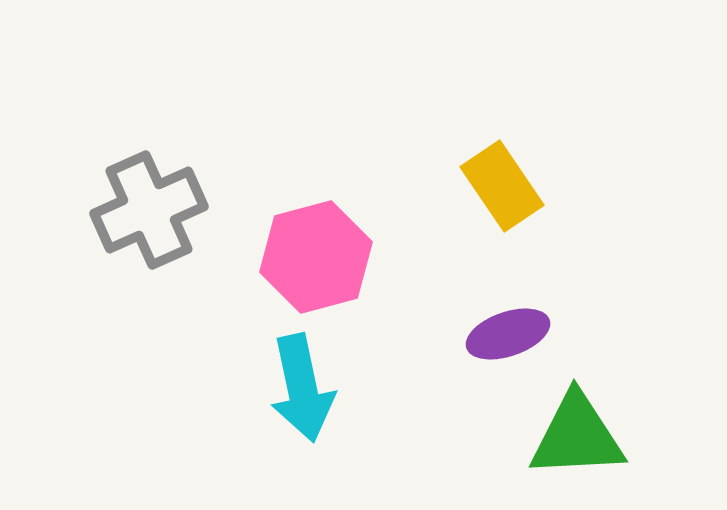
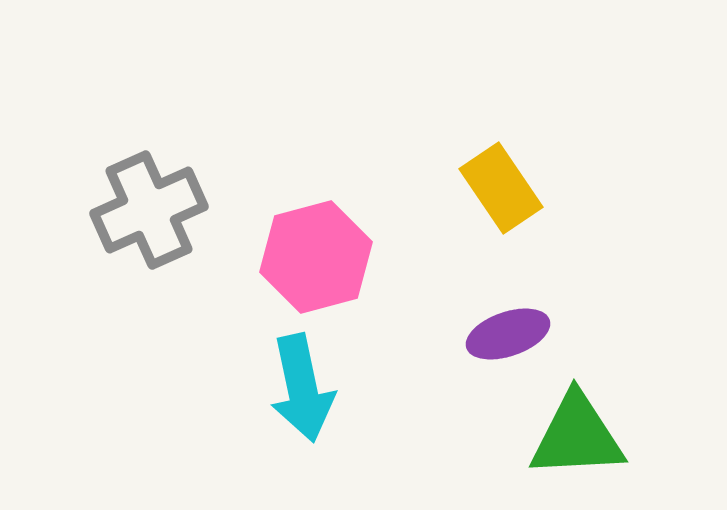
yellow rectangle: moved 1 px left, 2 px down
